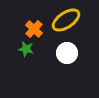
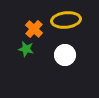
yellow ellipse: rotated 28 degrees clockwise
white circle: moved 2 px left, 2 px down
